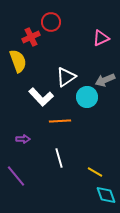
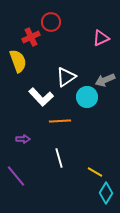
cyan diamond: moved 2 px up; rotated 50 degrees clockwise
